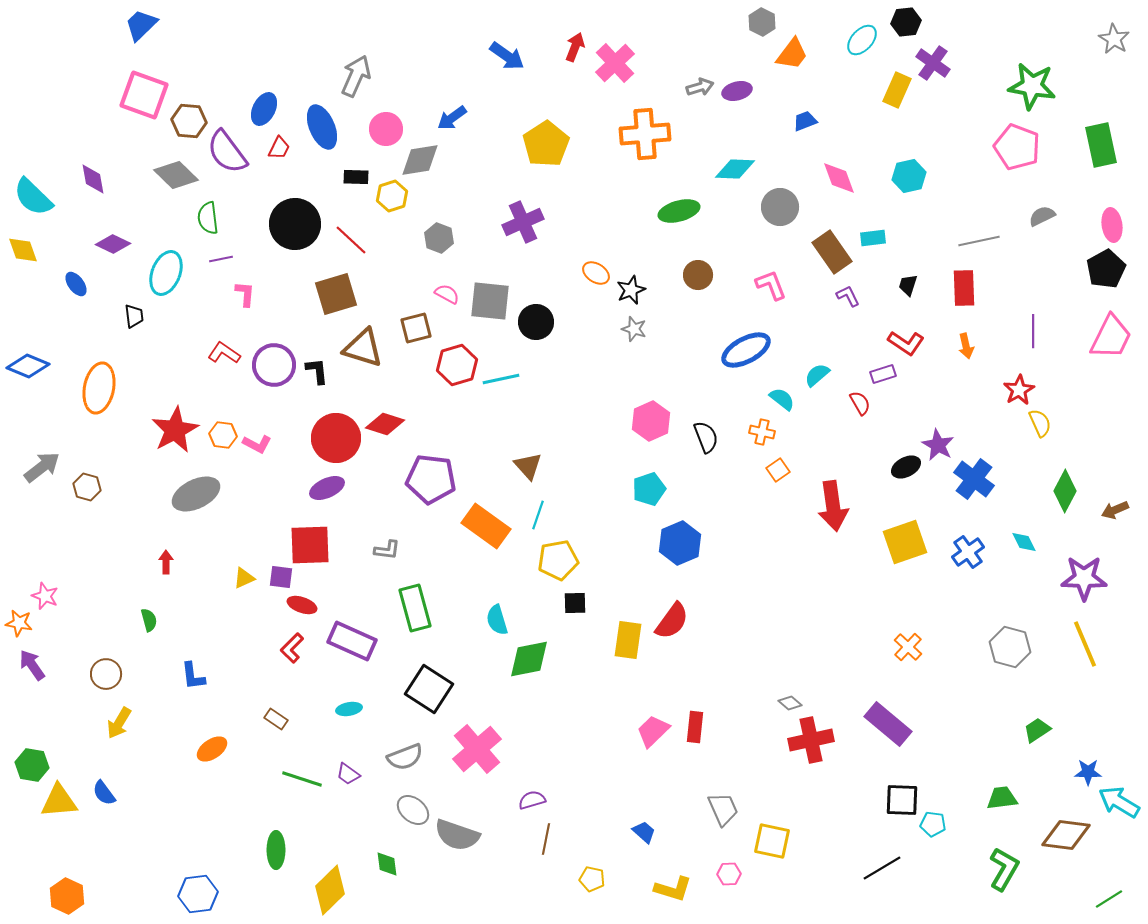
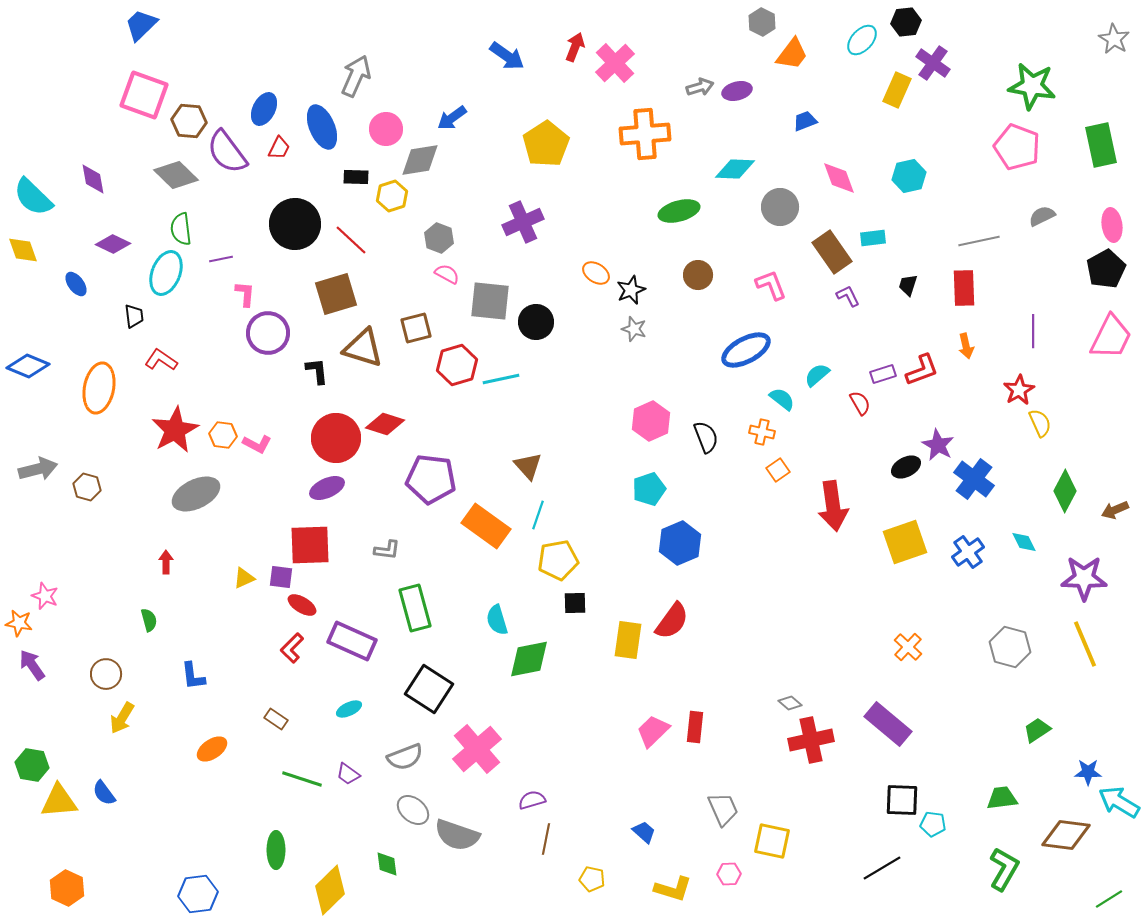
green semicircle at (208, 218): moved 27 px left, 11 px down
pink semicircle at (447, 294): moved 20 px up
red L-shape at (906, 343): moved 16 px right, 27 px down; rotated 54 degrees counterclockwise
red L-shape at (224, 353): moved 63 px left, 7 px down
purple circle at (274, 365): moved 6 px left, 32 px up
gray arrow at (42, 467): moved 4 px left, 2 px down; rotated 24 degrees clockwise
red ellipse at (302, 605): rotated 12 degrees clockwise
cyan ellipse at (349, 709): rotated 15 degrees counterclockwise
yellow arrow at (119, 723): moved 3 px right, 5 px up
orange hexagon at (67, 896): moved 8 px up
